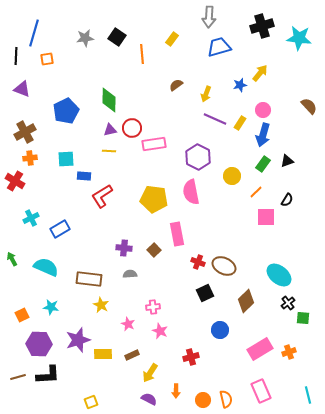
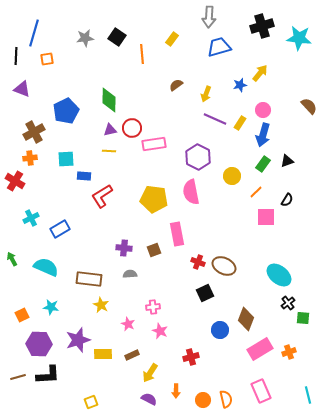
brown cross at (25, 132): moved 9 px right
brown square at (154, 250): rotated 24 degrees clockwise
brown diamond at (246, 301): moved 18 px down; rotated 25 degrees counterclockwise
